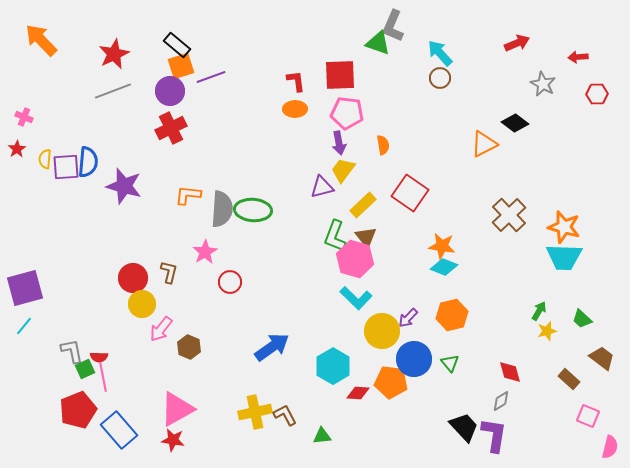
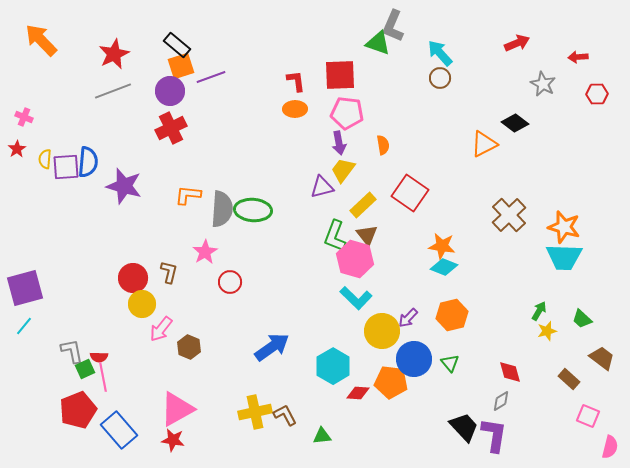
brown triangle at (366, 237): moved 1 px right, 2 px up
